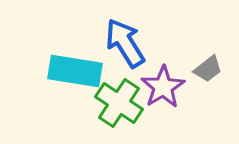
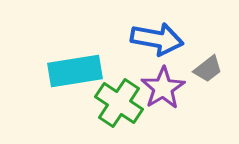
blue arrow: moved 32 px right, 4 px up; rotated 132 degrees clockwise
cyan rectangle: rotated 18 degrees counterclockwise
purple star: moved 1 px down
